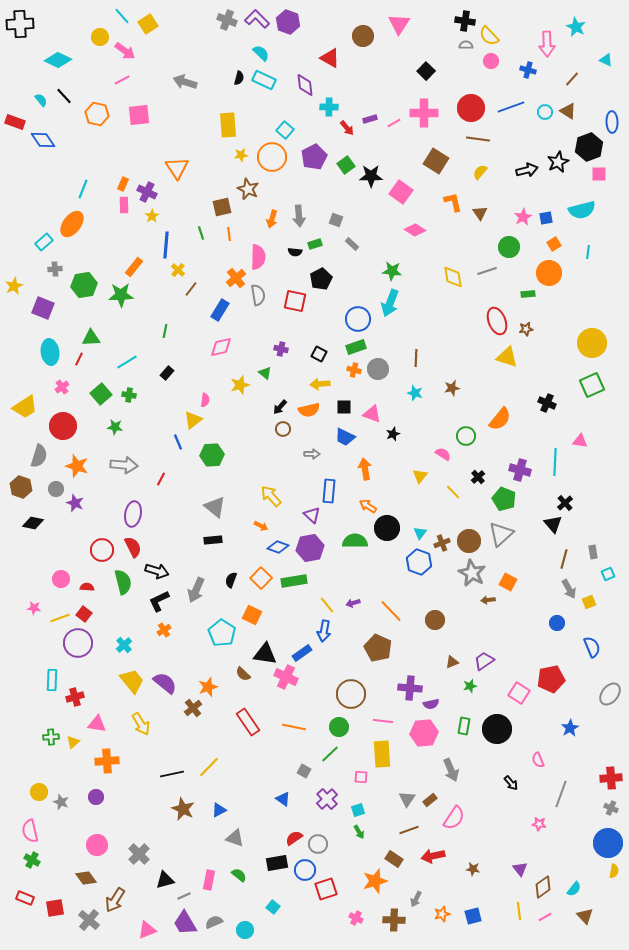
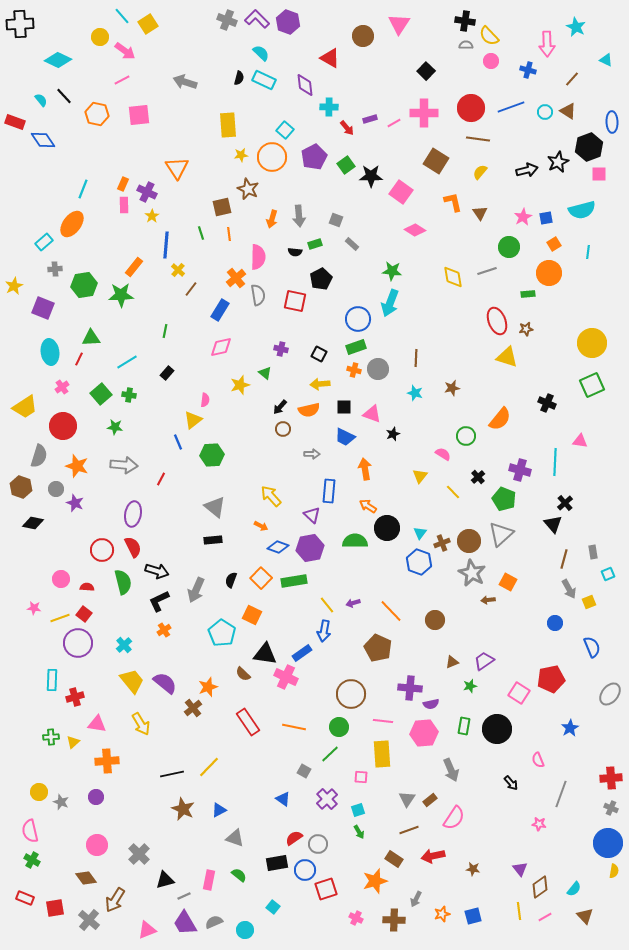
blue circle at (557, 623): moved 2 px left
brown diamond at (543, 887): moved 3 px left
